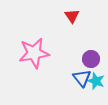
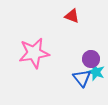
red triangle: rotated 35 degrees counterclockwise
cyan star: moved 9 px up
